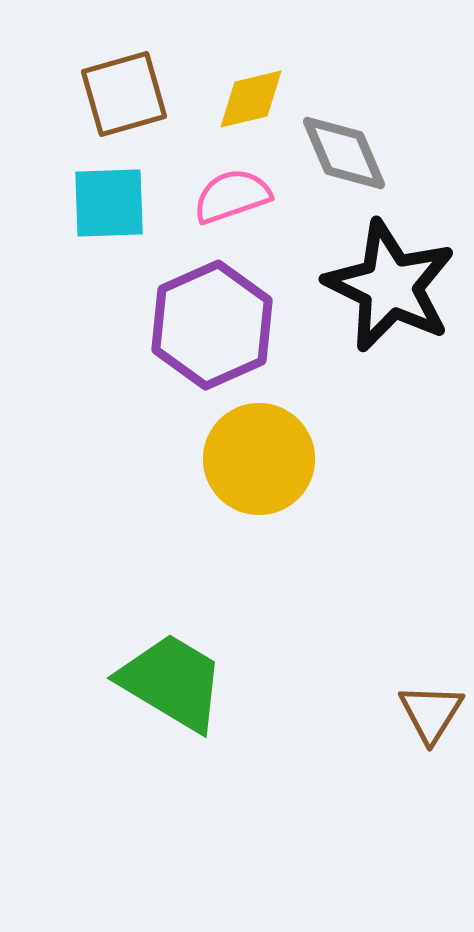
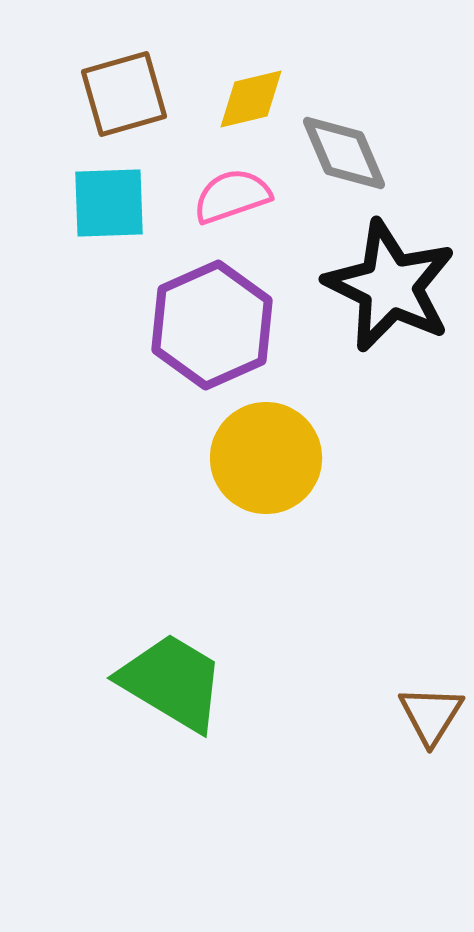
yellow circle: moved 7 px right, 1 px up
brown triangle: moved 2 px down
